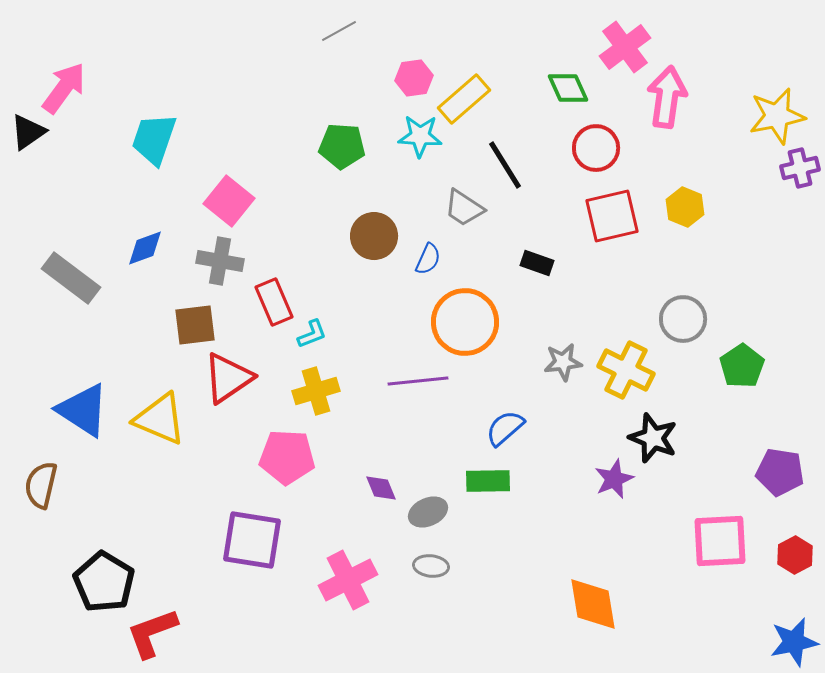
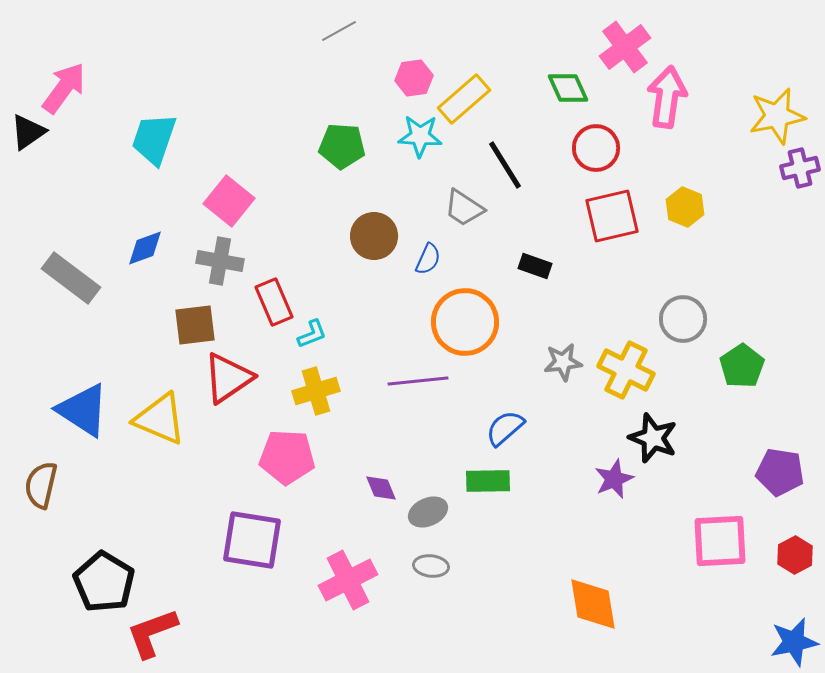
black rectangle at (537, 263): moved 2 px left, 3 px down
